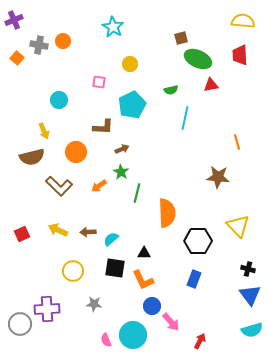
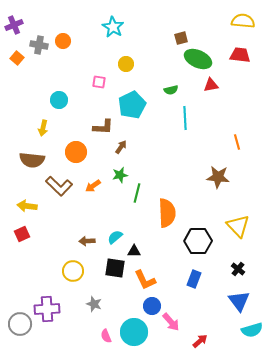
purple cross at (14, 20): moved 5 px down
red trapezoid at (240, 55): rotated 100 degrees clockwise
yellow circle at (130, 64): moved 4 px left
cyan line at (185, 118): rotated 15 degrees counterclockwise
yellow arrow at (44, 131): moved 1 px left, 3 px up; rotated 35 degrees clockwise
brown arrow at (122, 149): moved 1 px left, 2 px up; rotated 32 degrees counterclockwise
brown semicircle at (32, 157): moved 3 px down; rotated 20 degrees clockwise
green star at (121, 172): moved 1 px left, 3 px down; rotated 28 degrees clockwise
orange arrow at (99, 186): moved 6 px left
yellow arrow at (58, 230): moved 31 px left, 24 px up; rotated 18 degrees counterclockwise
brown arrow at (88, 232): moved 1 px left, 9 px down
cyan semicircle at (111, 239): moved 4 px right, 2 px up
black triangle at (144, 253): moved 10 px left, 2 px up
black cross at (248, 269): moved 10 px left; rotated 24 degrees clockwise
orange L-shape at (143, 280): moved 2 px right
blue triangle at (250, 295): moved 11 px left, 6 px down
gray star at (94, 304): rotated 14 degrees clockwise
cyan circle at (133, 335): moved 1 px right, 3 px up
pink semicircle at (106, 340): moved 4 px up
red arrow at (200, 341): rotated 21 degrees clockwise
